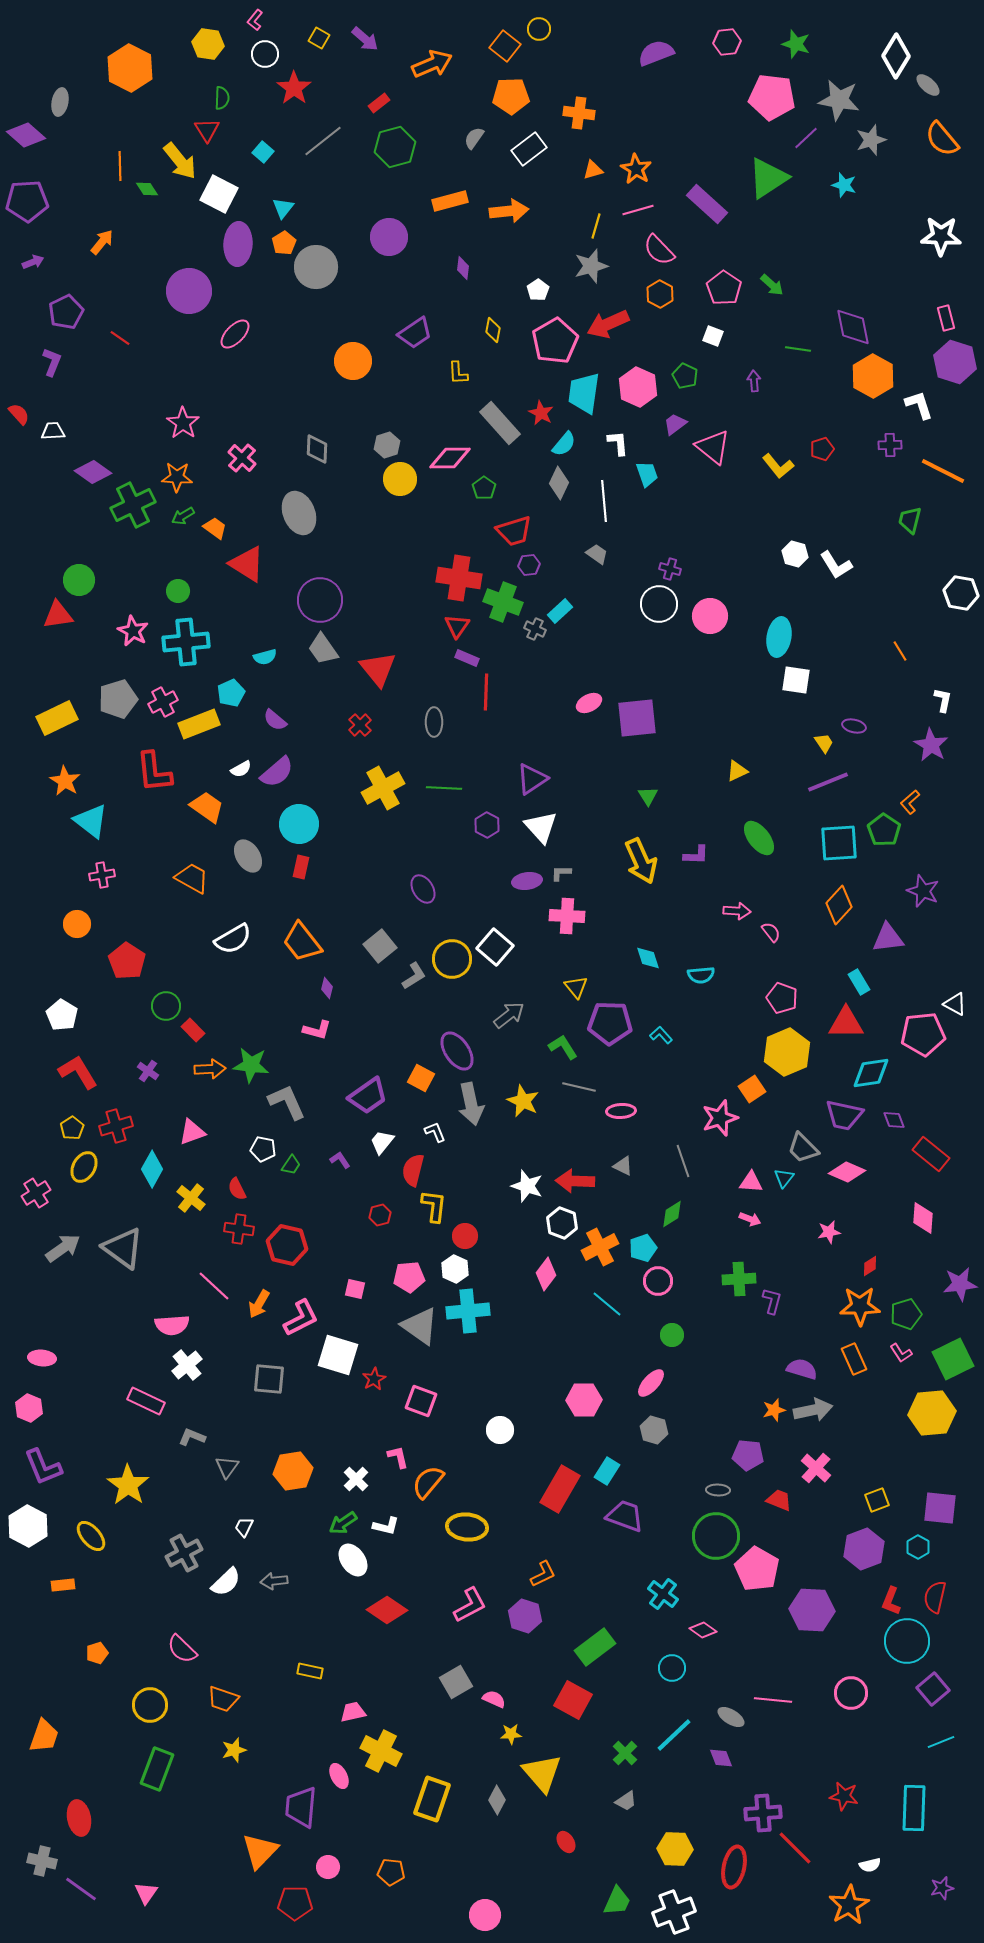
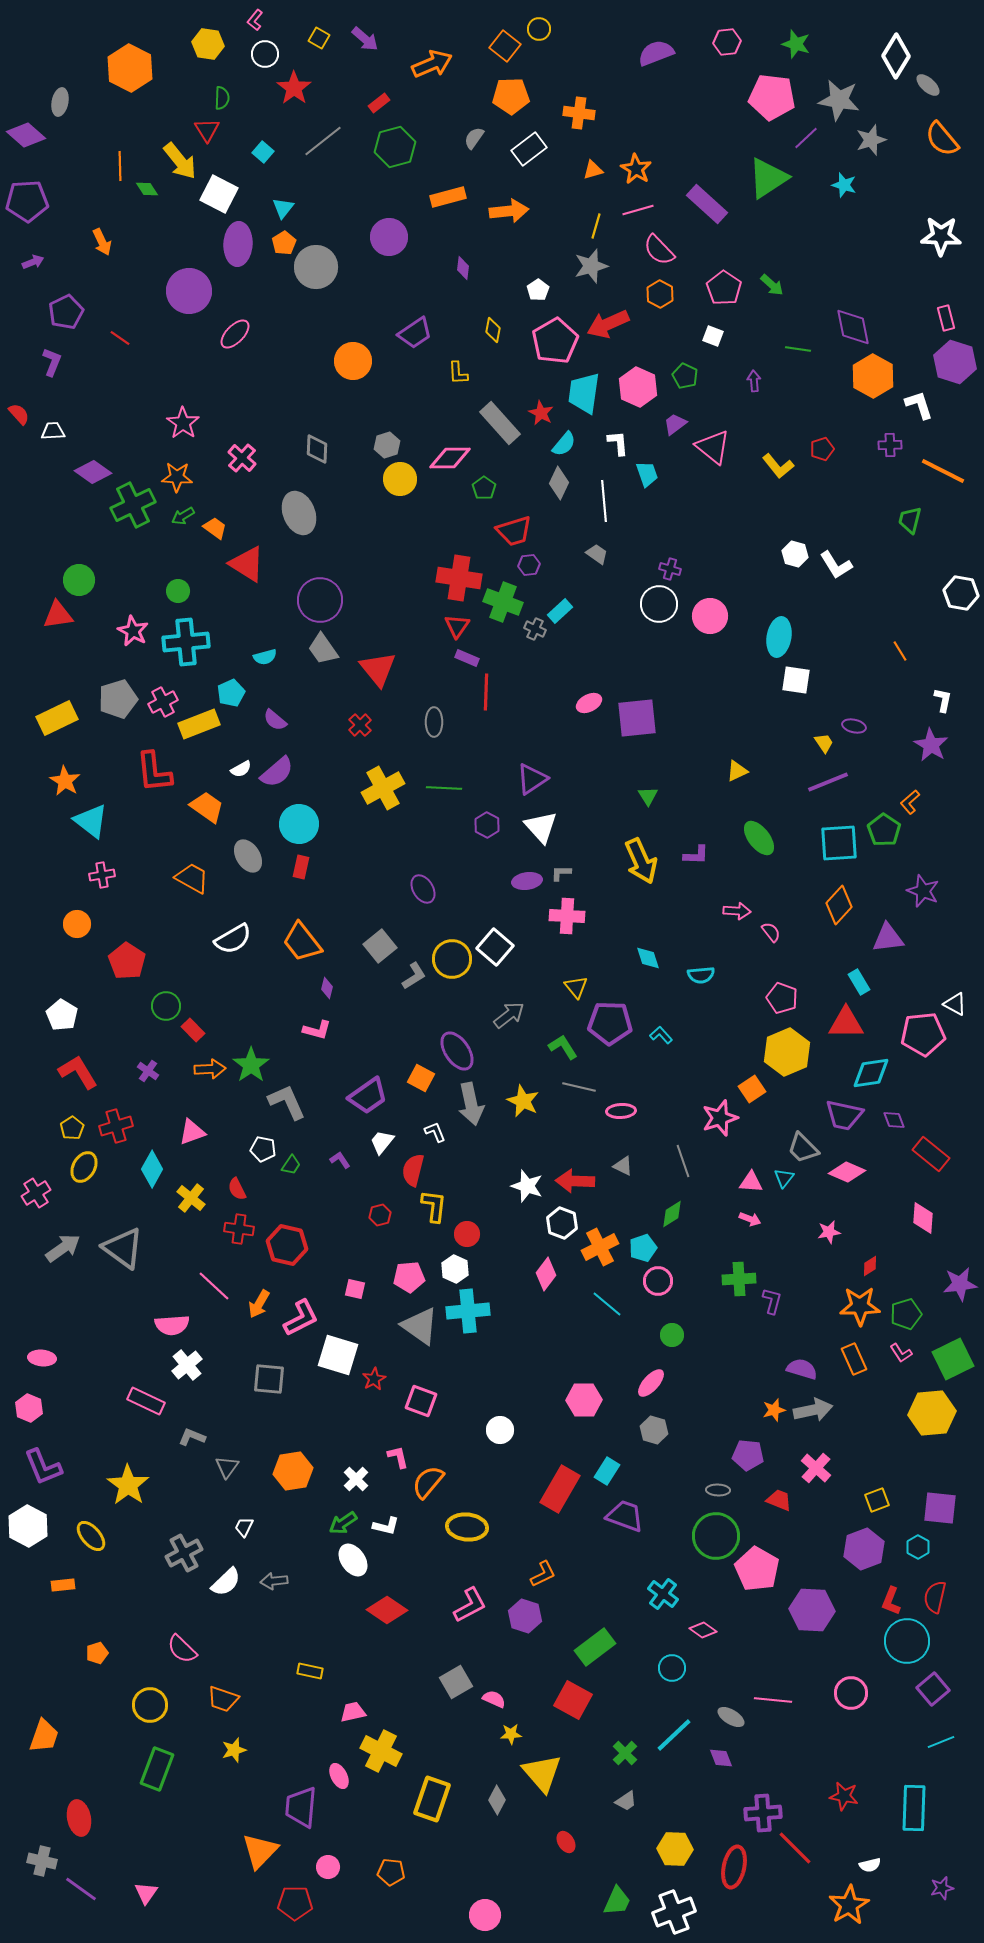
orange rectangle at (450, 201): moved 2 px left, 4 px up
orange arrow at (102, 242): rotated 116 degrees clockwise
green star at (251, 1065): rotated 30 degrees clockwise
red circle at (465, 1236): moved 2 px right, 2 px up
